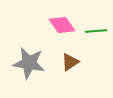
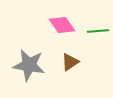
green line: moved 2 px right
gray star: moved 2 px down
